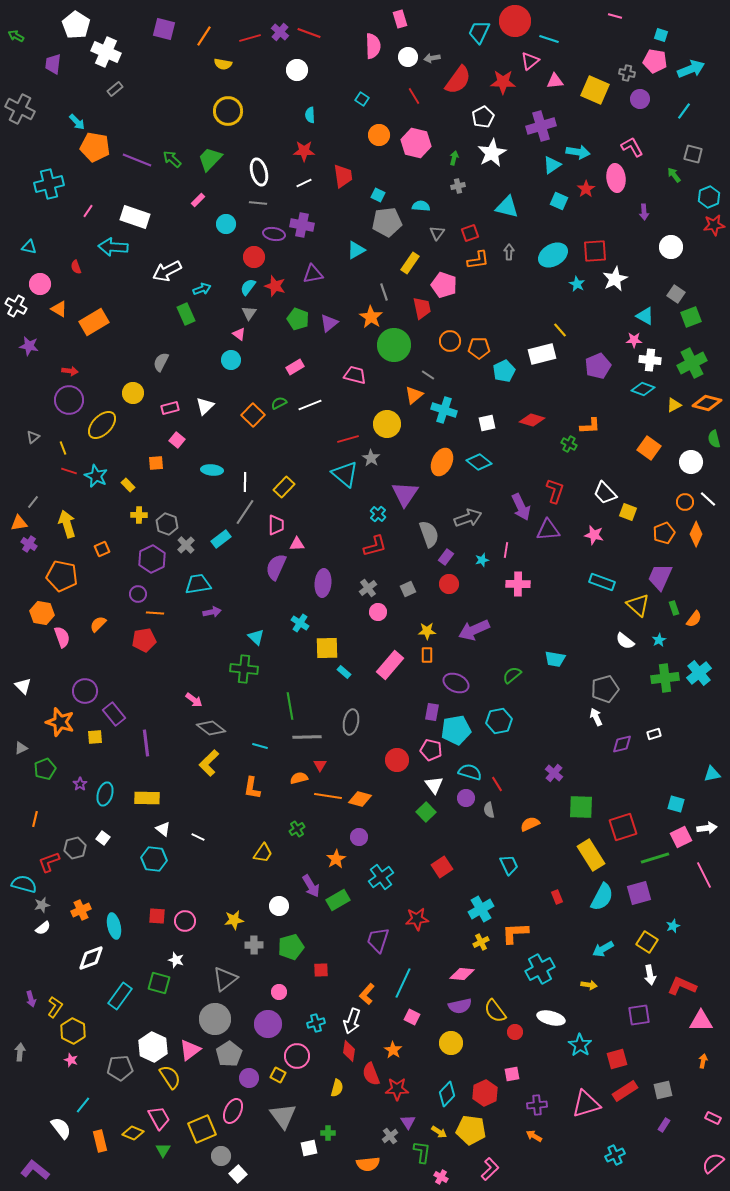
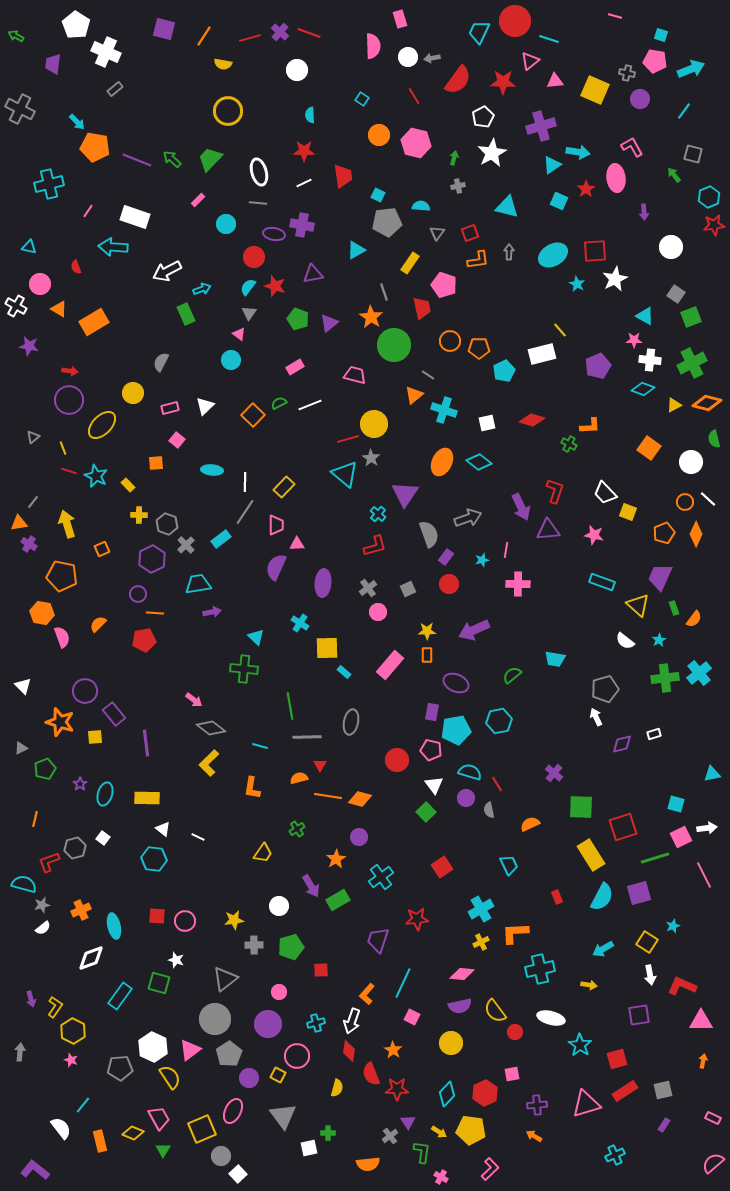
yellow circle at (387, 424): moved 13 px left
cyan cross at (540, 969): rotated 16 degrees clockwise
